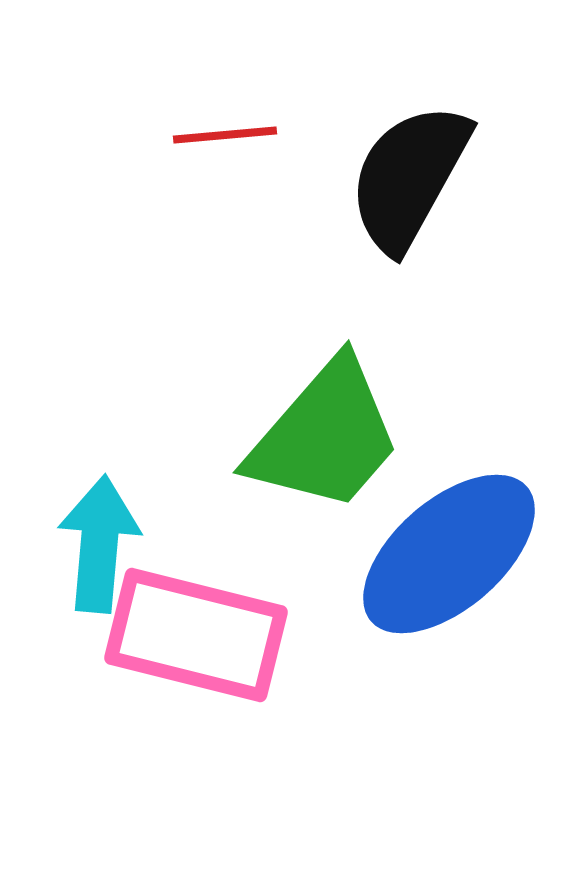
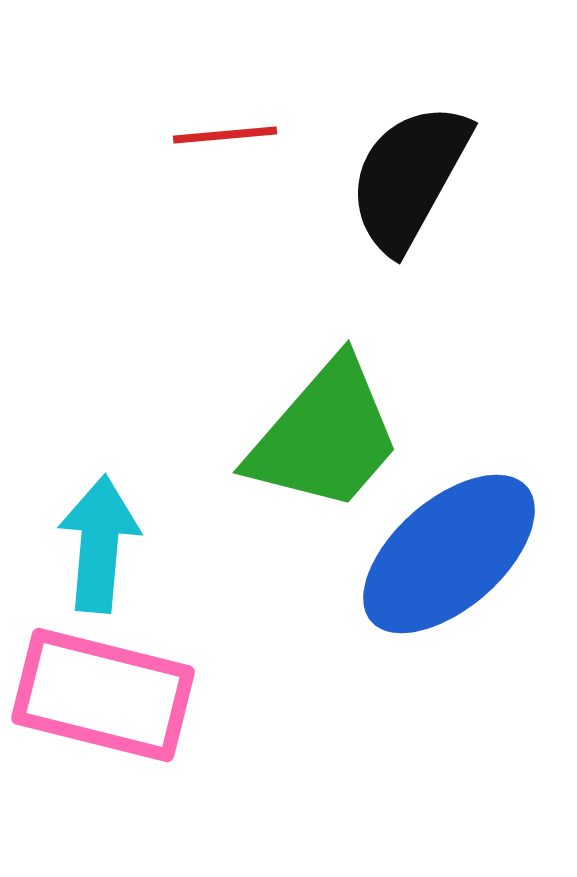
pink rectangle: moved 93 px left, 60 px down
